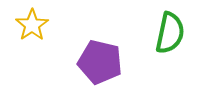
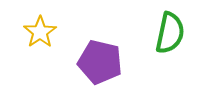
yellow star: moved 8 px right, 7 px down
